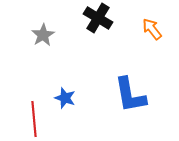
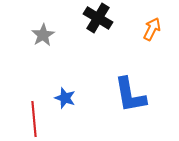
orange arrow: rotated 65 degrees clockwise
